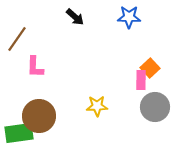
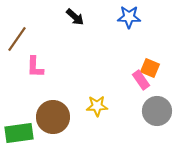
orange square: rotated 24 degrees counterclockwise
pink rectangle: rotated 36 degrees counterclockwise
gray circle: moved 2 px right, 4 px down
brown circle: moved 14 px right, 1 px down
